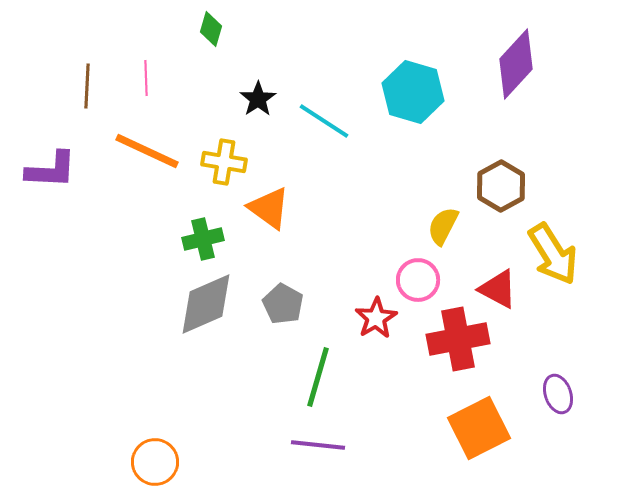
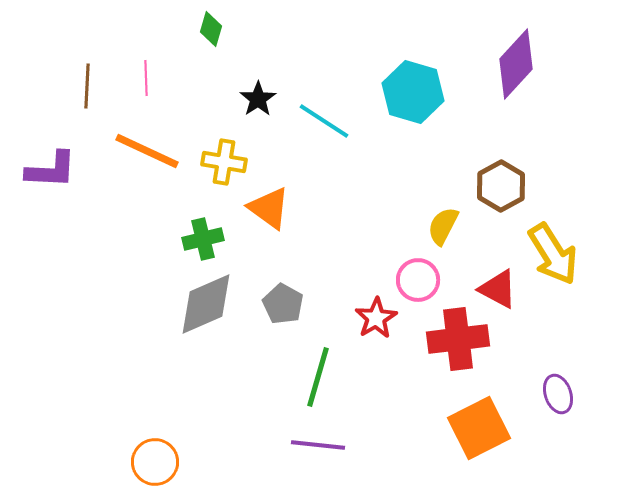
red cross: rotated 4 degrees clockwise
